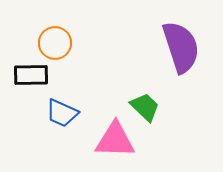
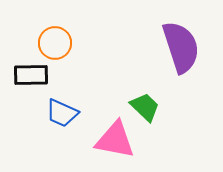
pink triangle: rotated 9 degrees clockwise
